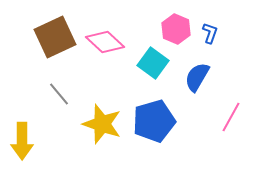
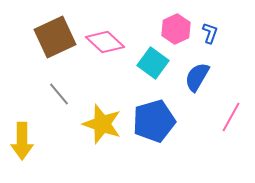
pink hexagon: rotated 12 degrees clockwise
